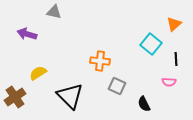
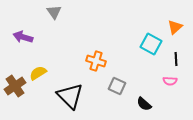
gray triangle: rotated 42 degrees clockwise
orange triangle: moved 1 px right, 3 px down
purple arrow: moved 4 px left, 3 px down
cyan square: rotated 10 degrees counterclockwise
orange cross: moved 4 px left; rotated 12 degrees clockwise
pink semicircle: moved 1 px right, 1 px up
brown cross: moved 11 px up
black semicircle: rotated 21 degrees counterclockwise
